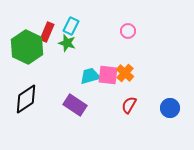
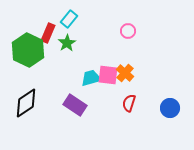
cyan rectangle: moved 2 px left, 7 px up; rotated 12 degrees clockwise
red rectangle: moved 1 px right, 1 px down
green star: rotated 24 degrees clockwise
green hexagon: moved 1 px right, 3 px down
cyan trapezoid: moved 1 px right, 2 px down
black diamond: moved 4 px down
red semicircle: moved 2 px up; rotated 12 degrees counterclockwise
